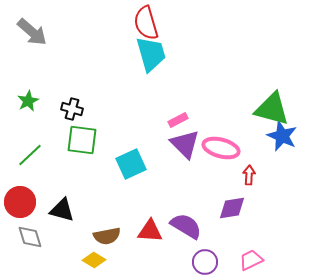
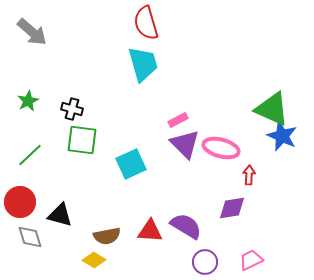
cyan trapezoid: moved 8 px left, 10 px down
green triangle: rotated 9 degrees clockwise
black triangle: moved 2 px left, 5 px down
